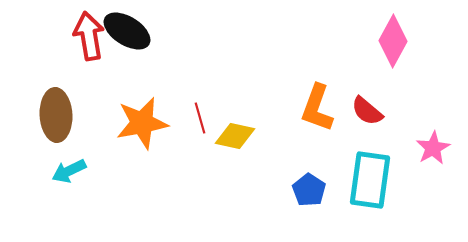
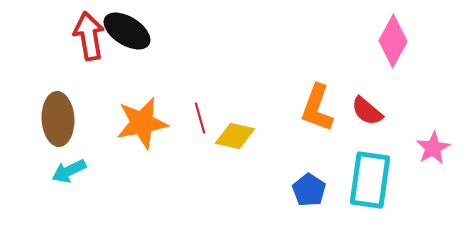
brown ellipse: moved 2 px right, 4 px down
